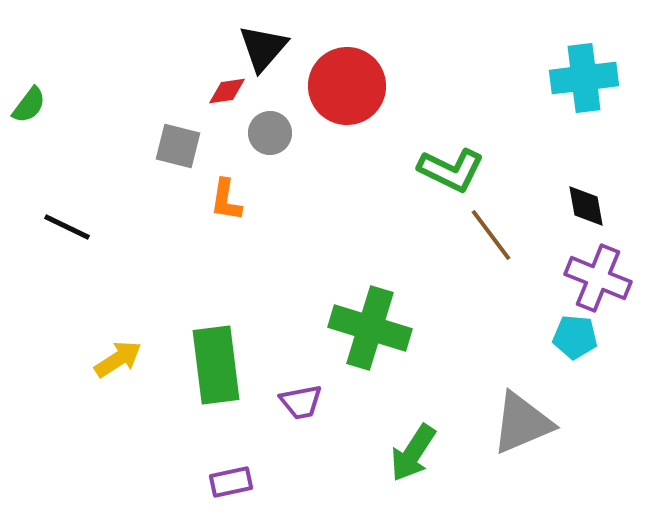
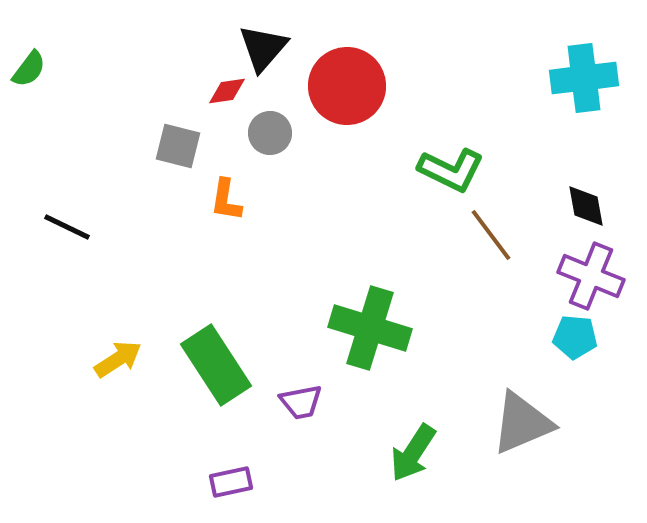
green semicircle: moved 36 px up
purple cross: moved 7 px left, 2 px up
green rectangle: rotated 26 degrees counterclockwise
